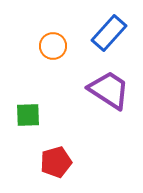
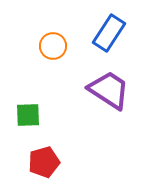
blue rectangle: rotated 9 degrees counterclockwise
red pentagon: moved 12 px left
